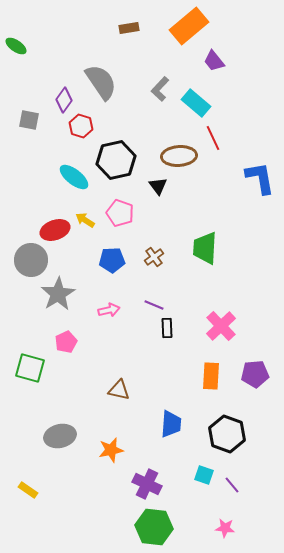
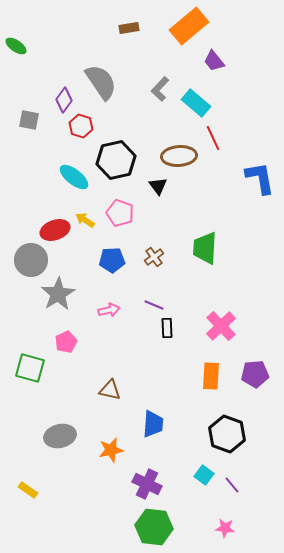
brown triangle at (119, 390): moved 9 px left
blue trapezoid at (171, 424): moved 18 px left
cyan square at (204, 475): rotated 18 degrees clockwise
